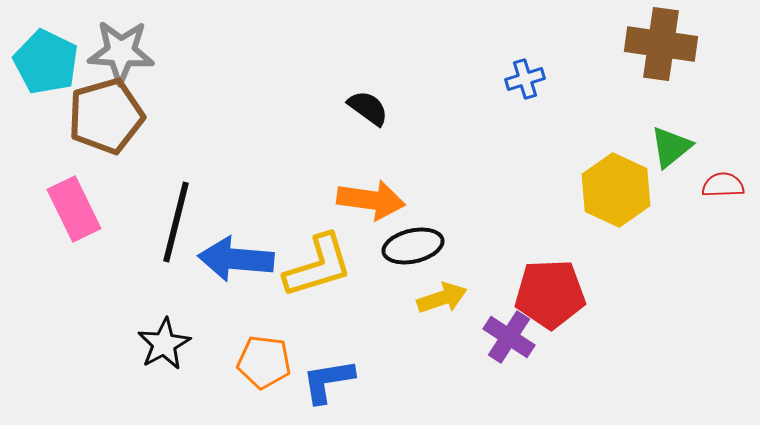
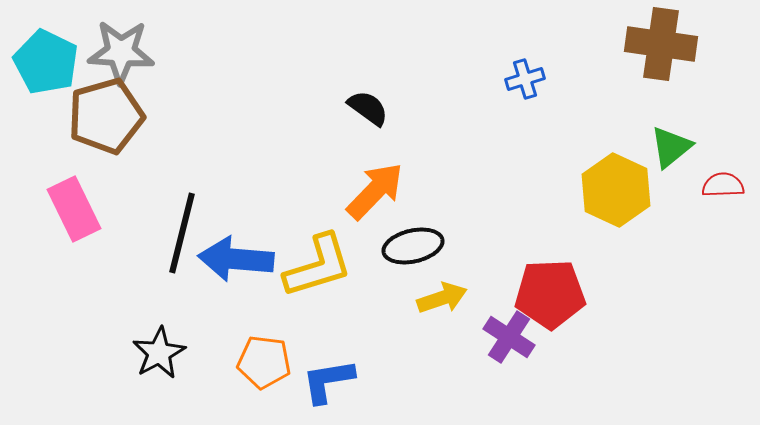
orange arrow: moved 4 px right, 9 px up; rotated 54 degrees counterclockwise
black line: moved 6 px right, 11 px down
black star: moved 5 px left, 9 px down
